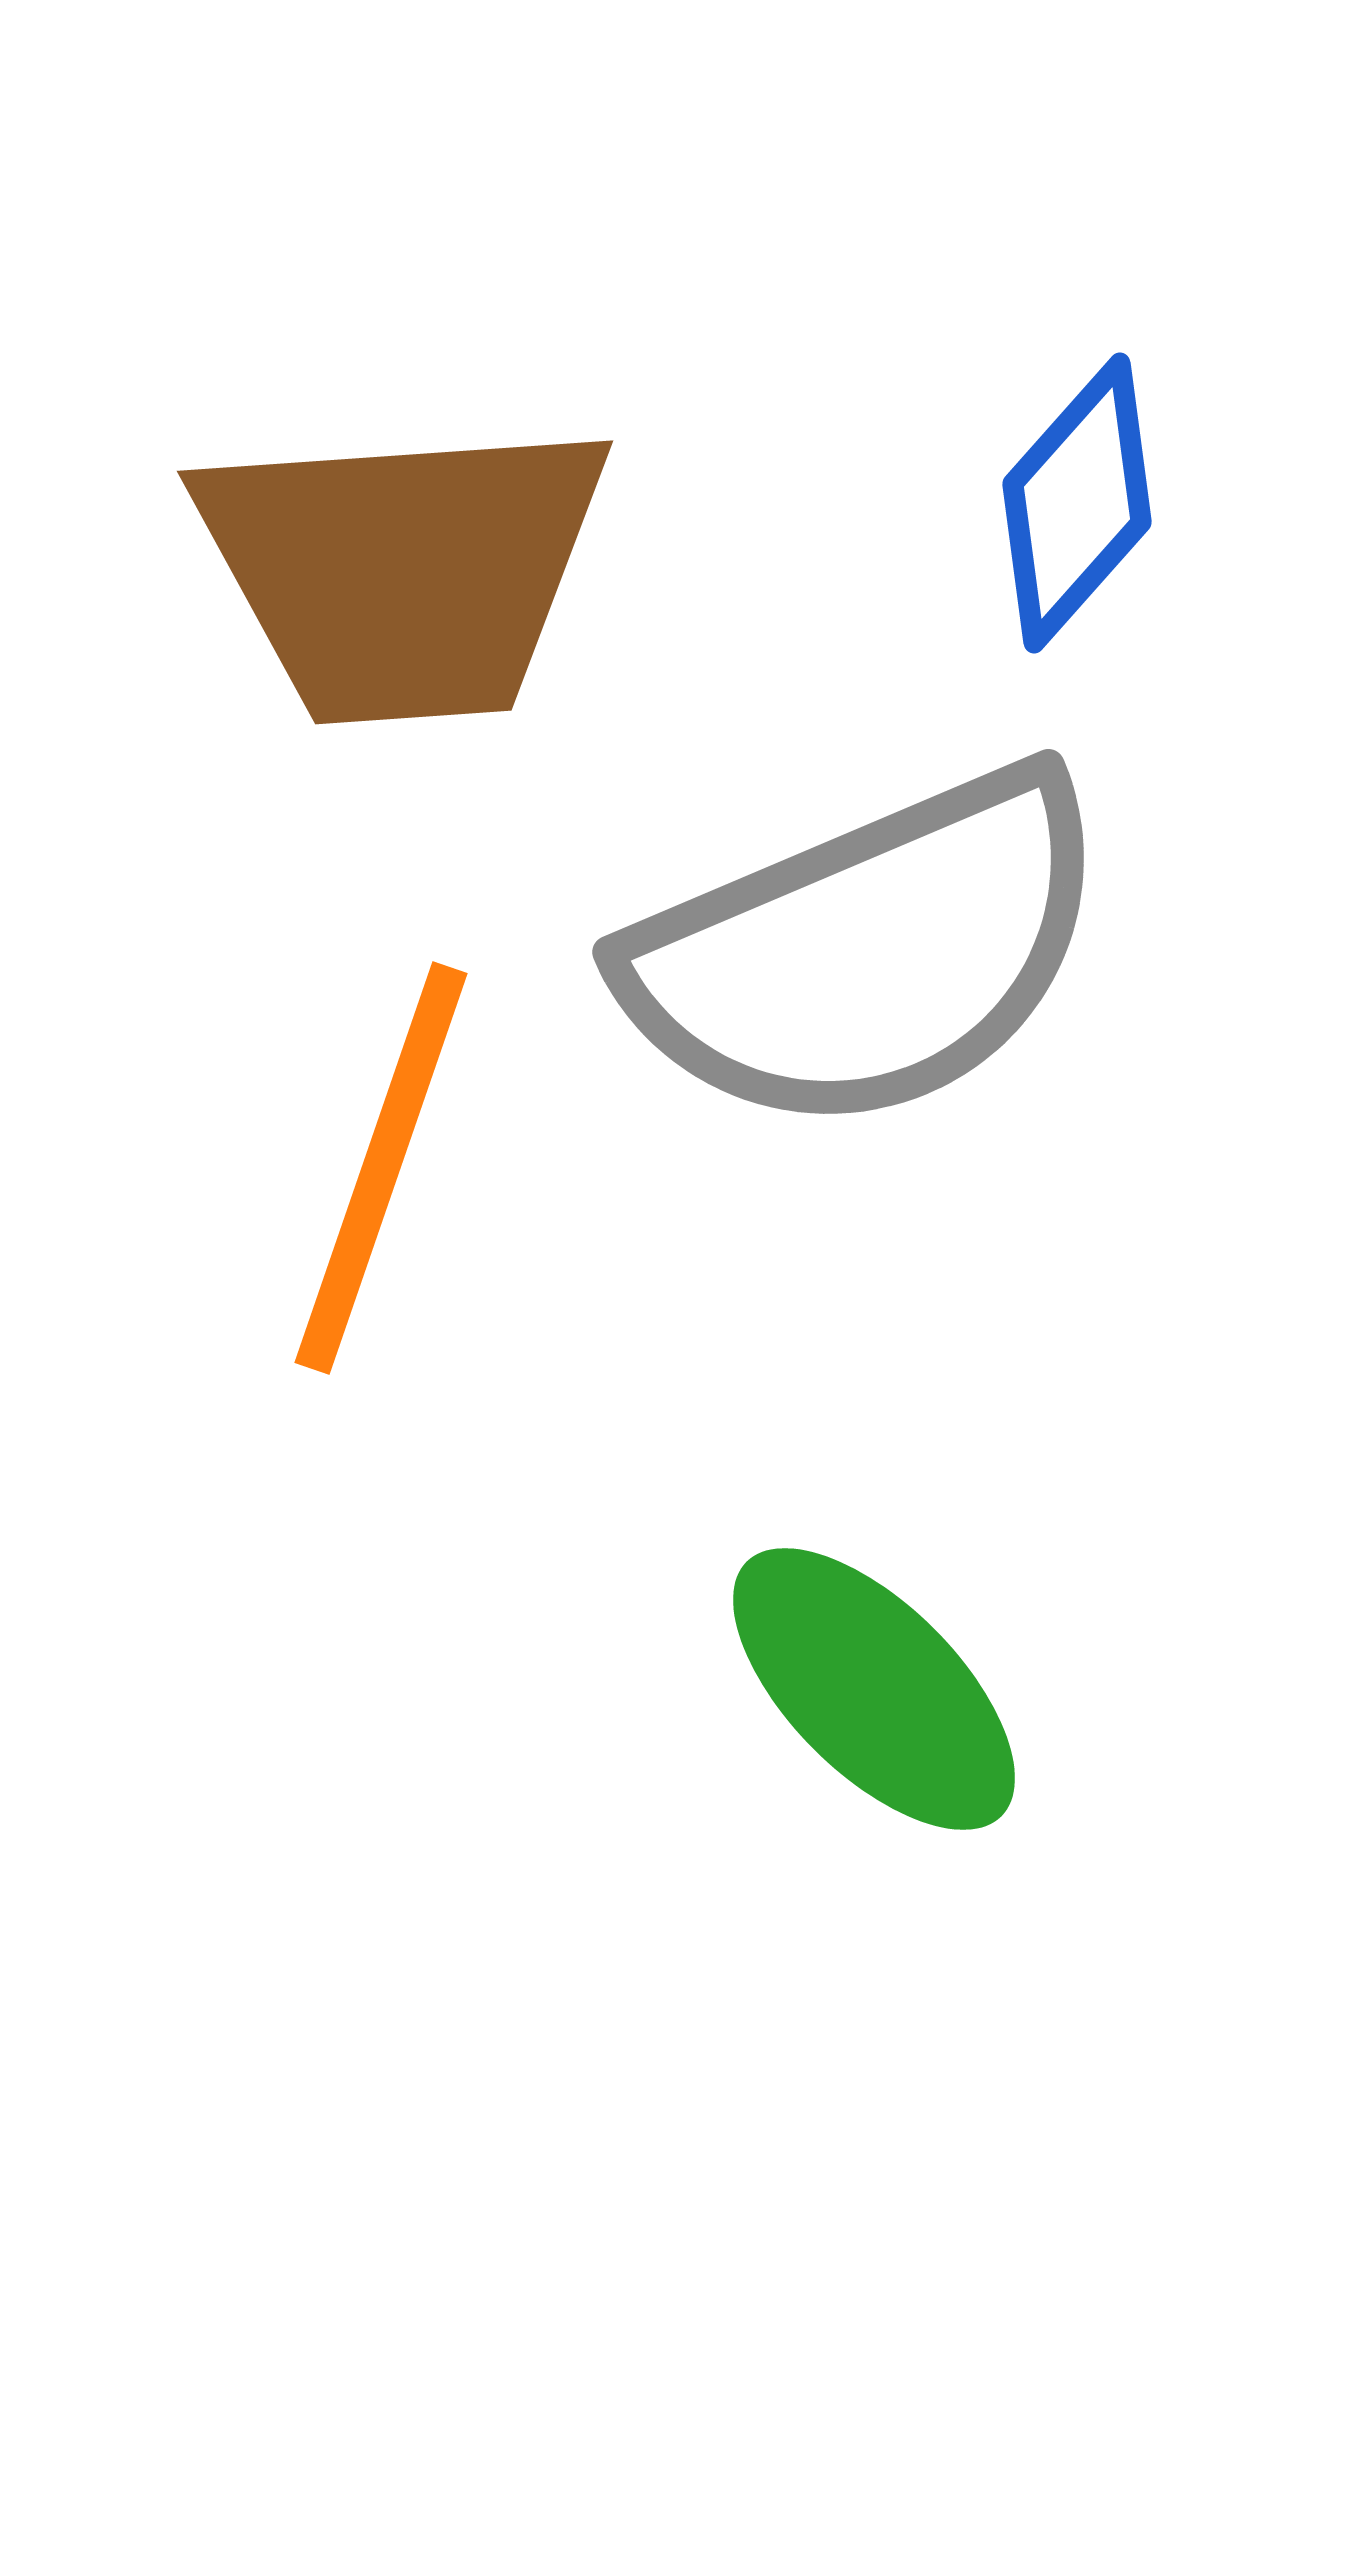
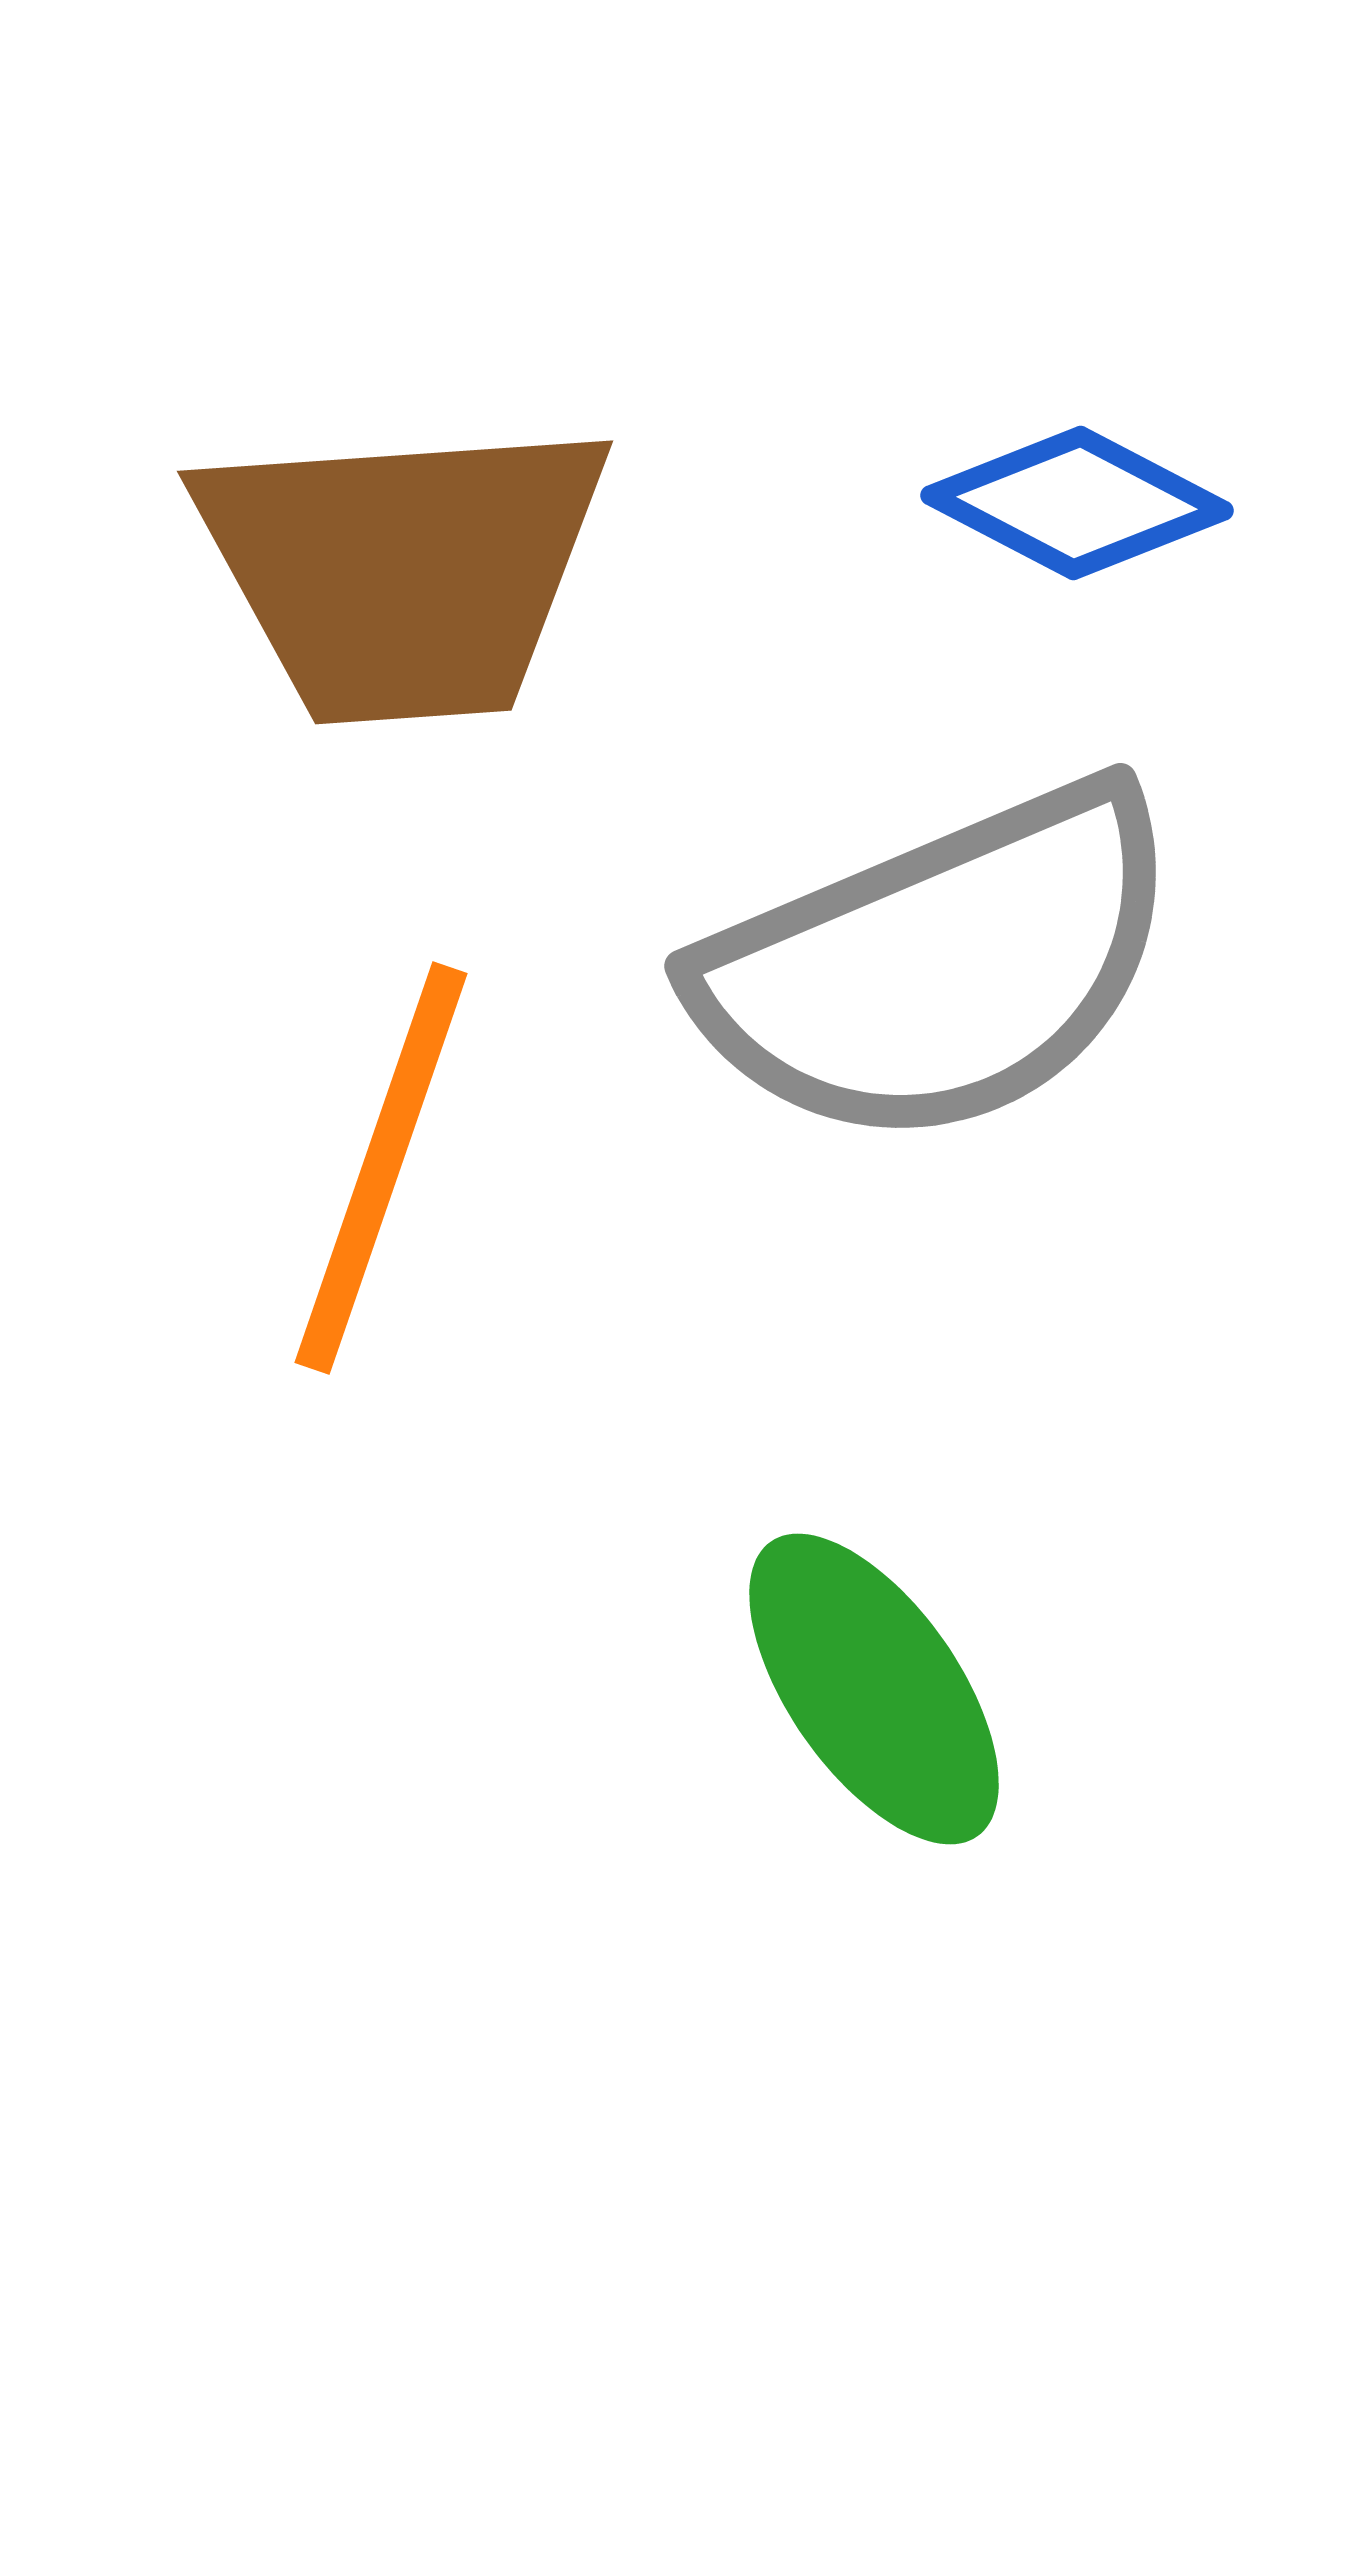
blue diamond: rotated 76 degrees clockwise
gray semicircle: moved 72 px right, 14 px down
green ellipse: rotated 10 degrees clockwise
